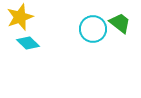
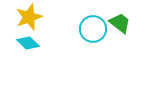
yellow star: moved 9 px right
